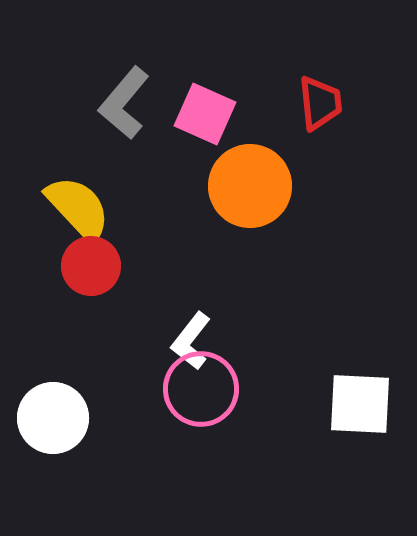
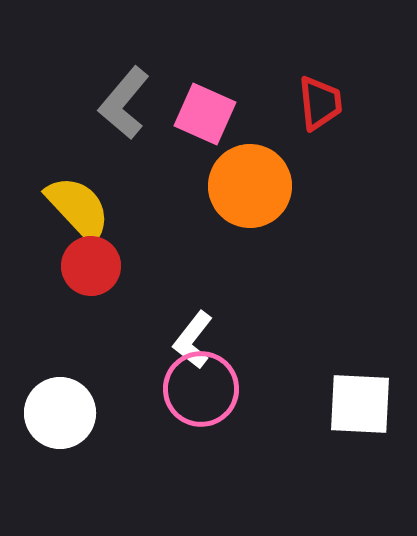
white L-shape: moved 2 px right, 1 px up
white circle: moved 7 px right, 5 px up
